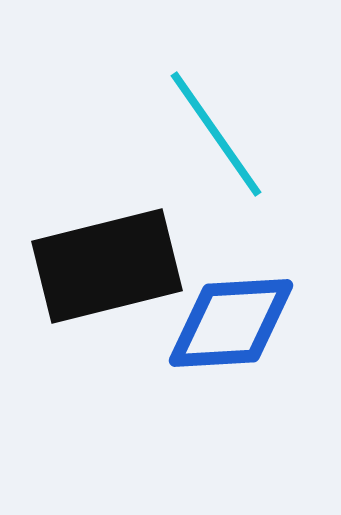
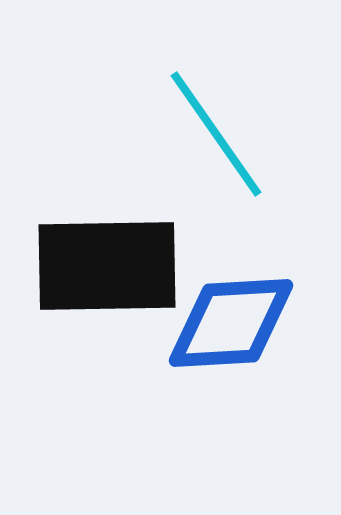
black rectangle: rotated 13 degrees clockwise
